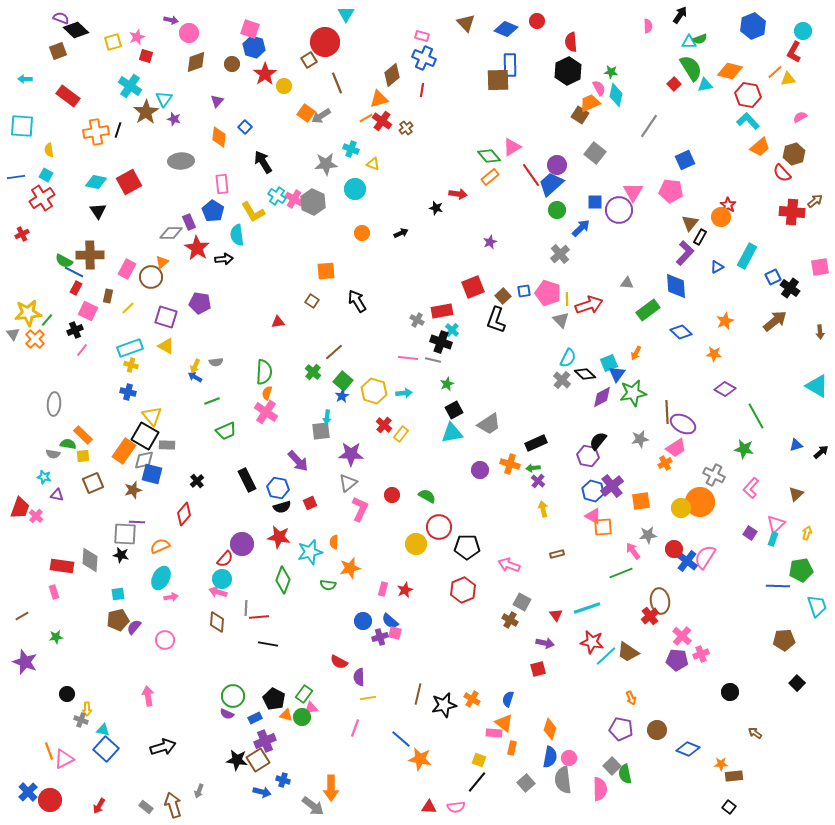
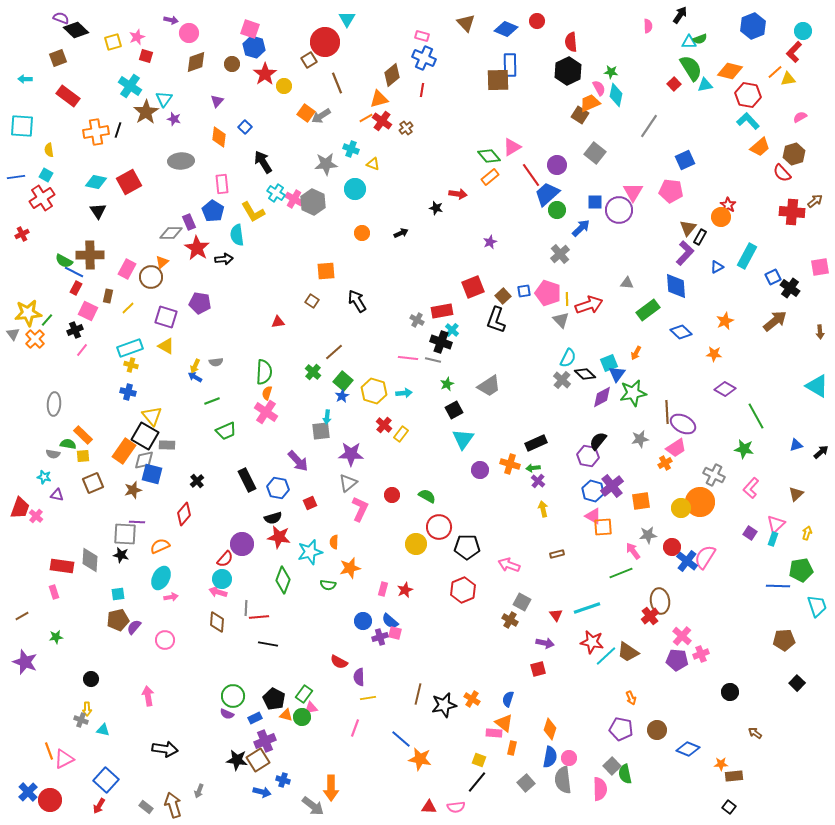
cyan triangle at (346, 14): moved 1 px right, 5 px down
brown square at (58, 51): moved 7 px down
red L-shape at (794, 52): rotated 15 degrees clockwise
blue trapezoid at (551, 184): moved 4 px left, 10 px down
cyan cross at (277, 196): moved 1 px left, 3 px up
brown triangle at (690, 223): moved 2 px left, 5 px down
gray trapezoid at (489, 424): moved 38 px up
cyan triangle at (452, 433): moved 11 px right, 6 px down; rotated 45 degrees counterclockwise
black semicircle at (282, 507): moved 9 px left, 11 px down
red circle at (674, 549): moved 2 px left, 2 px up
black circle at (67, 694): moved 24 px right, 15 px up
black arrow at (163, 747): moved 2 px right, 2 px down; rotated 25 degrees clockwise
blue square at (106, 749): moved 31 px down
